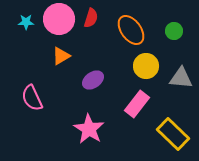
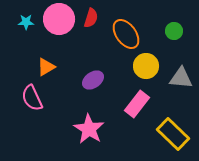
orange ellipse: moved 5 px left, 4 px down
orange triangle: moved 15 px left, 11 px down
